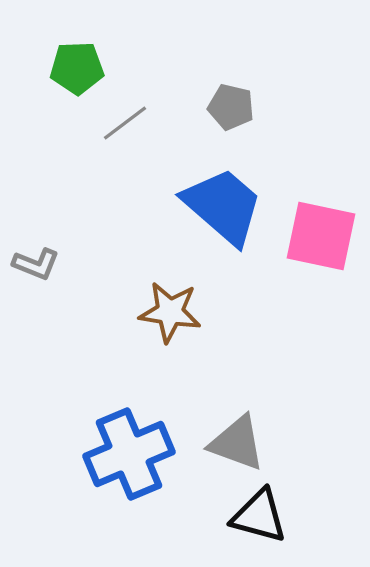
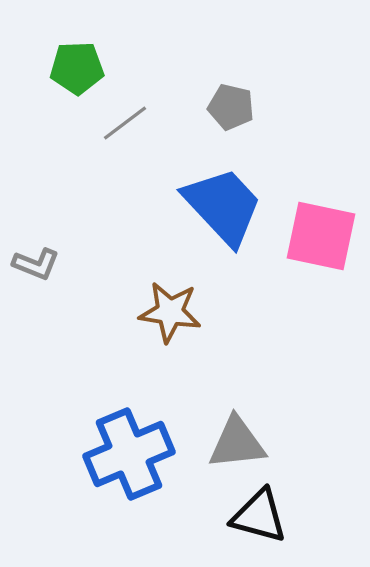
blue trapezoid: rotated 6 degrees clockwise
gray triangle: rotated 26 degrees counterclockwise
